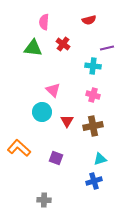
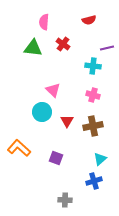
cyan triangle: rotated 24 degrees counterclockwise
gray cross: moved 21 px right
